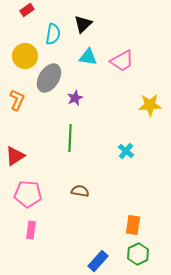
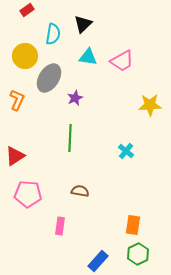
pink rectangle: moved 29 px right, 4 px up
